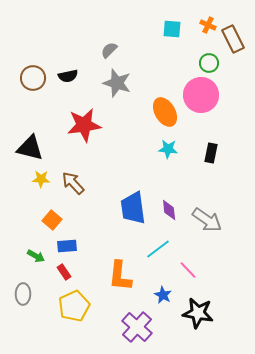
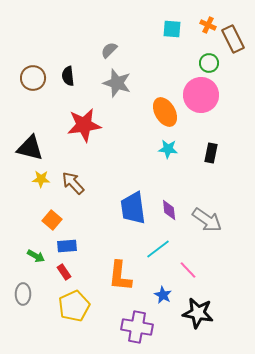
black semicircle: rotated 96 degrees clockwise
purple cross: rotated 32 degrees counterclockwise
